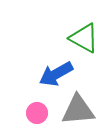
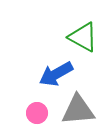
green triangle: moved 1 px left, 1 px up
